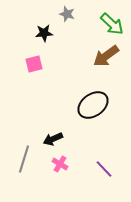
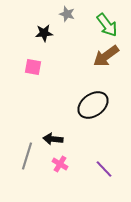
green arrow: moved 5 px left, 1 px down; rotated 10 degrees clockwise
pink square: moved 1 px left, 3 px down; rotated 24 degrees clockwise
black arrow: rotated 30 degrees clockwise
gray line: moved 3 px right, 3 px up
